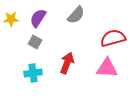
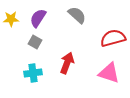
gray semicircle: moved 1 px right; rotated 90 degrees counterclockwise
pink triangle: moved 2 px right, 5 px down; rotated 15 degrees clockwise
